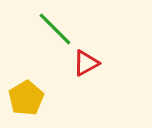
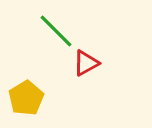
green line: moved 1 px right, 2 px down
